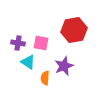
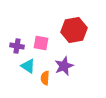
purple cross: moved 1 px left, 3 px down
cyan triangle: moved 4 px down
